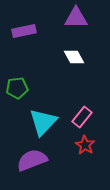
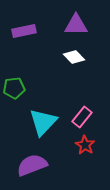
purple triangle: moved 7 px down
white diamond: rotated 15 degrees counterclockwise
green pentagon: moved 3 px left
purple semicircle: moved 5 px down
